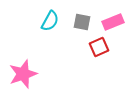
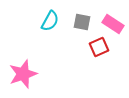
pink rectangle: moved 2 px down; rotated 55 degrees clockwise
